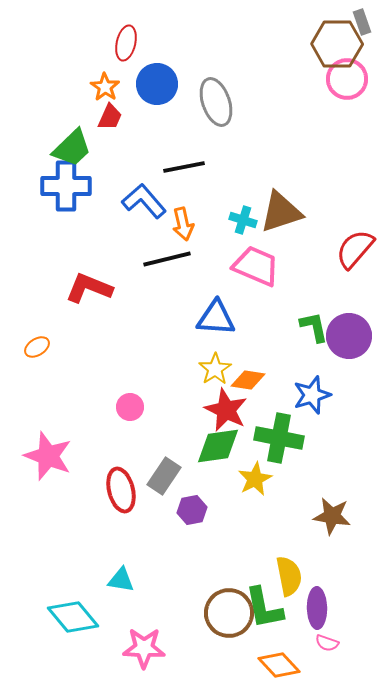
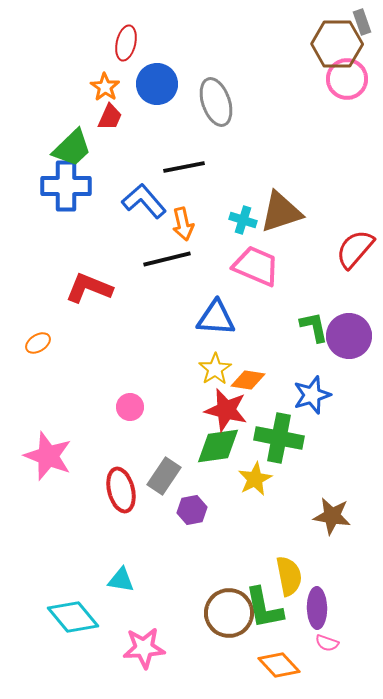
orange ellipse at (37, 347): moved 1 px right, 4 px up
red star at (226, 410): rotated 12 degrees counterclockwise
pink star at (144, 648): rotated 6 degrees counterclockwise
